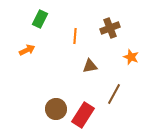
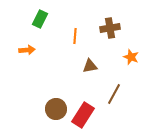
brown cross: rotated 12 degrees clockwise
orange arrow: rotated 21 degrees clockwise
